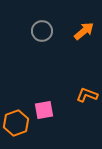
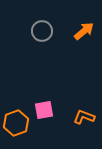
orange L-shape: moved 3 px left, 22 px down
